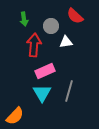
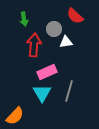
gray circle: moved 3 px right, 3 px down
pink rectangle: moved 2 px right, 1 px down
